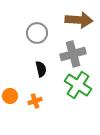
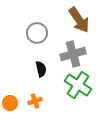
brown arrow: rotated 52 degrees clockwise
orange circle: moved 7 px down
